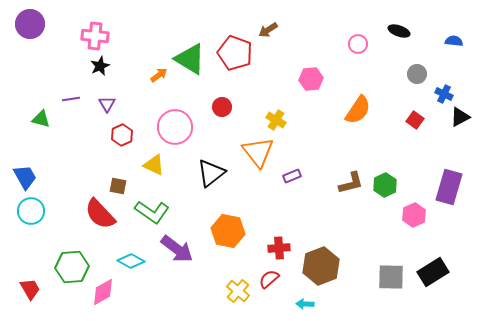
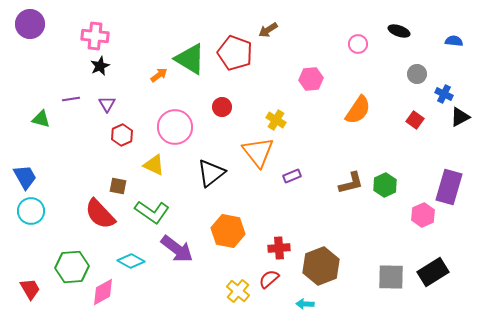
pink hexagon at (414, 215): moved 9 px right
